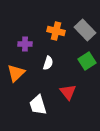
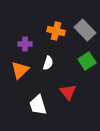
orange triangle: moved 4 px right, 3 px up
